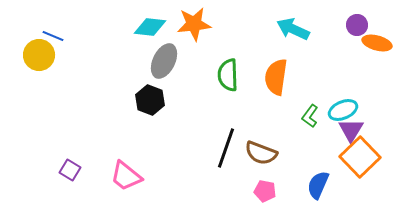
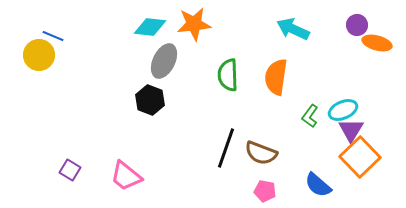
blue semicircle: rotated 72 degrees counterclockwise
